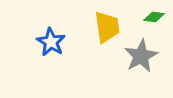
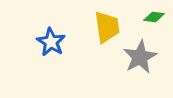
gray star: moved 1 px left, 1 px down
